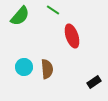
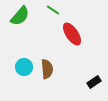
red ellipse: moved 2 px up; rotated 15 degrees counterclockwise
